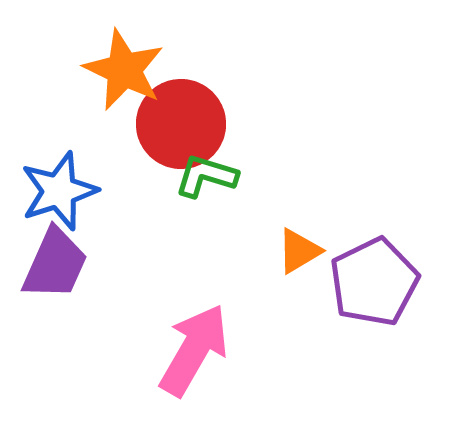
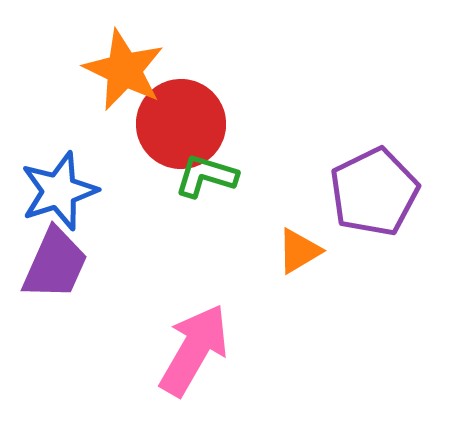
purple pentagon: moved 90 px up
